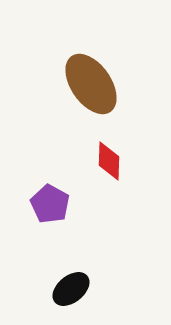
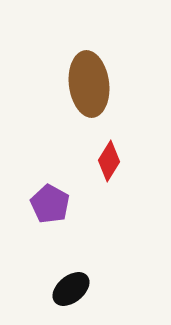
brown ellipse: moved 2 px left; rotated 28 degrees clockwise
red diamond: rotated 30 degrees clockwise
